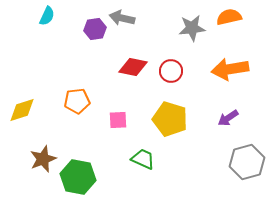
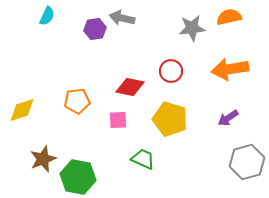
red diamond: moved 3 px left, 20 px down
